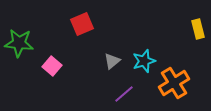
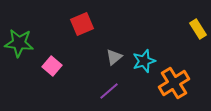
yellow rectangle: rotated 18 degrees counterclockwise
gray triangle: moved 2 px right, 4 px up
purple line: moved 15 px left, 3 px up
